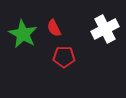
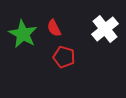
white cross: rotated 12 degrees counterclockwise
red pentagon: rotated 15 degrees clockwise
